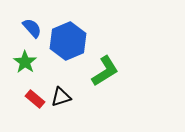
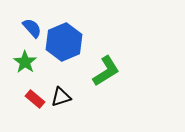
blue hexagon: moved 4 px left, 1 px down
green L-shape: moved 1 px right
